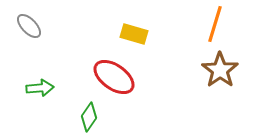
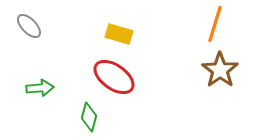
yellow rectangle: moved 15 px left
green diamond: rotated 20 degrees counterclockwise
